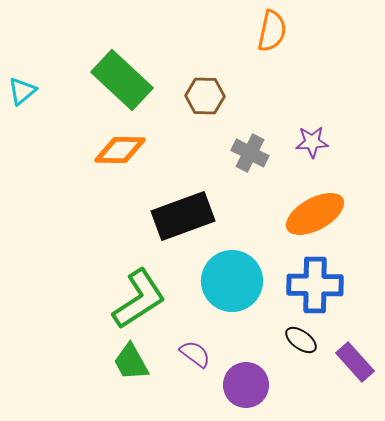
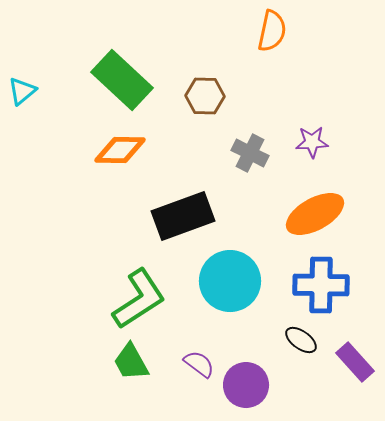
cyan circle: moved 2 px left
blue cross: moved 6 px right
purple semicircle: moved 4 px right, 10 px down
